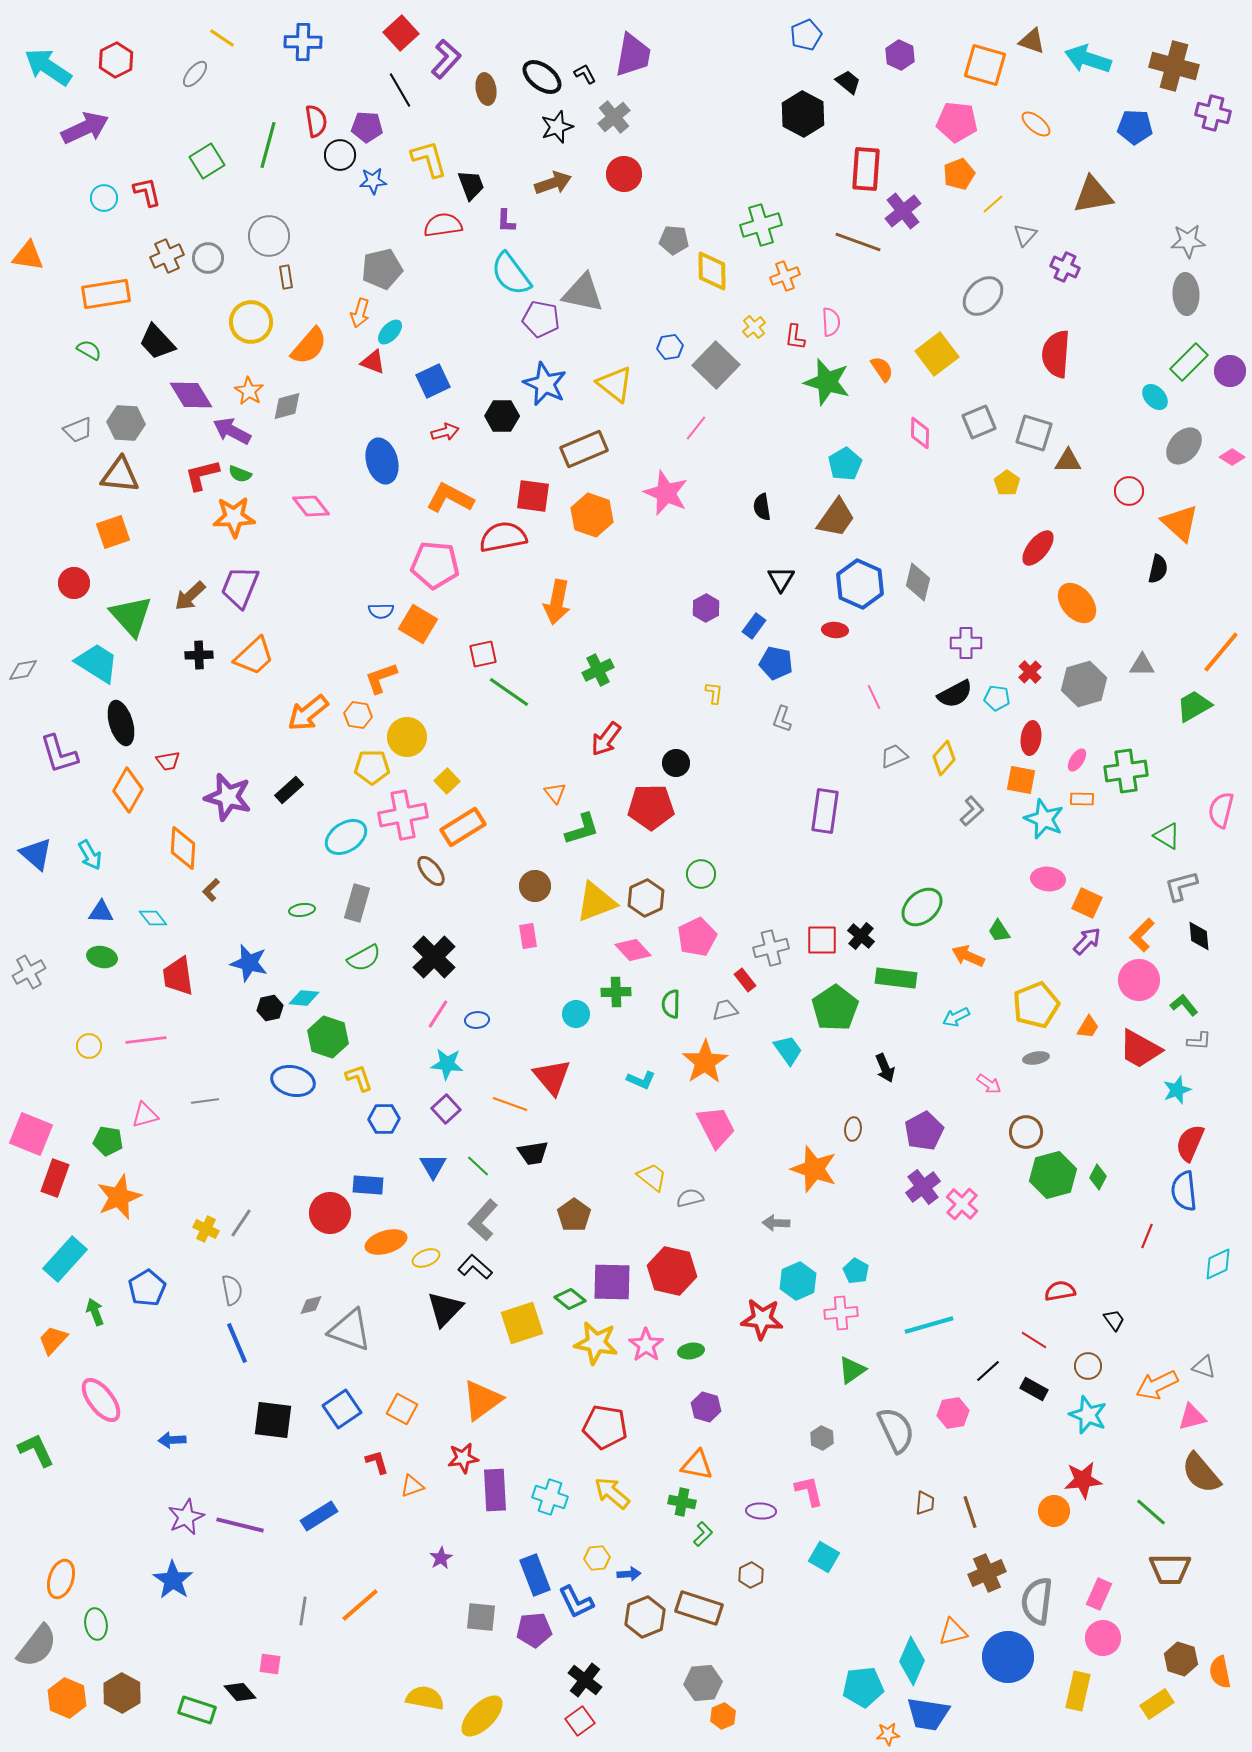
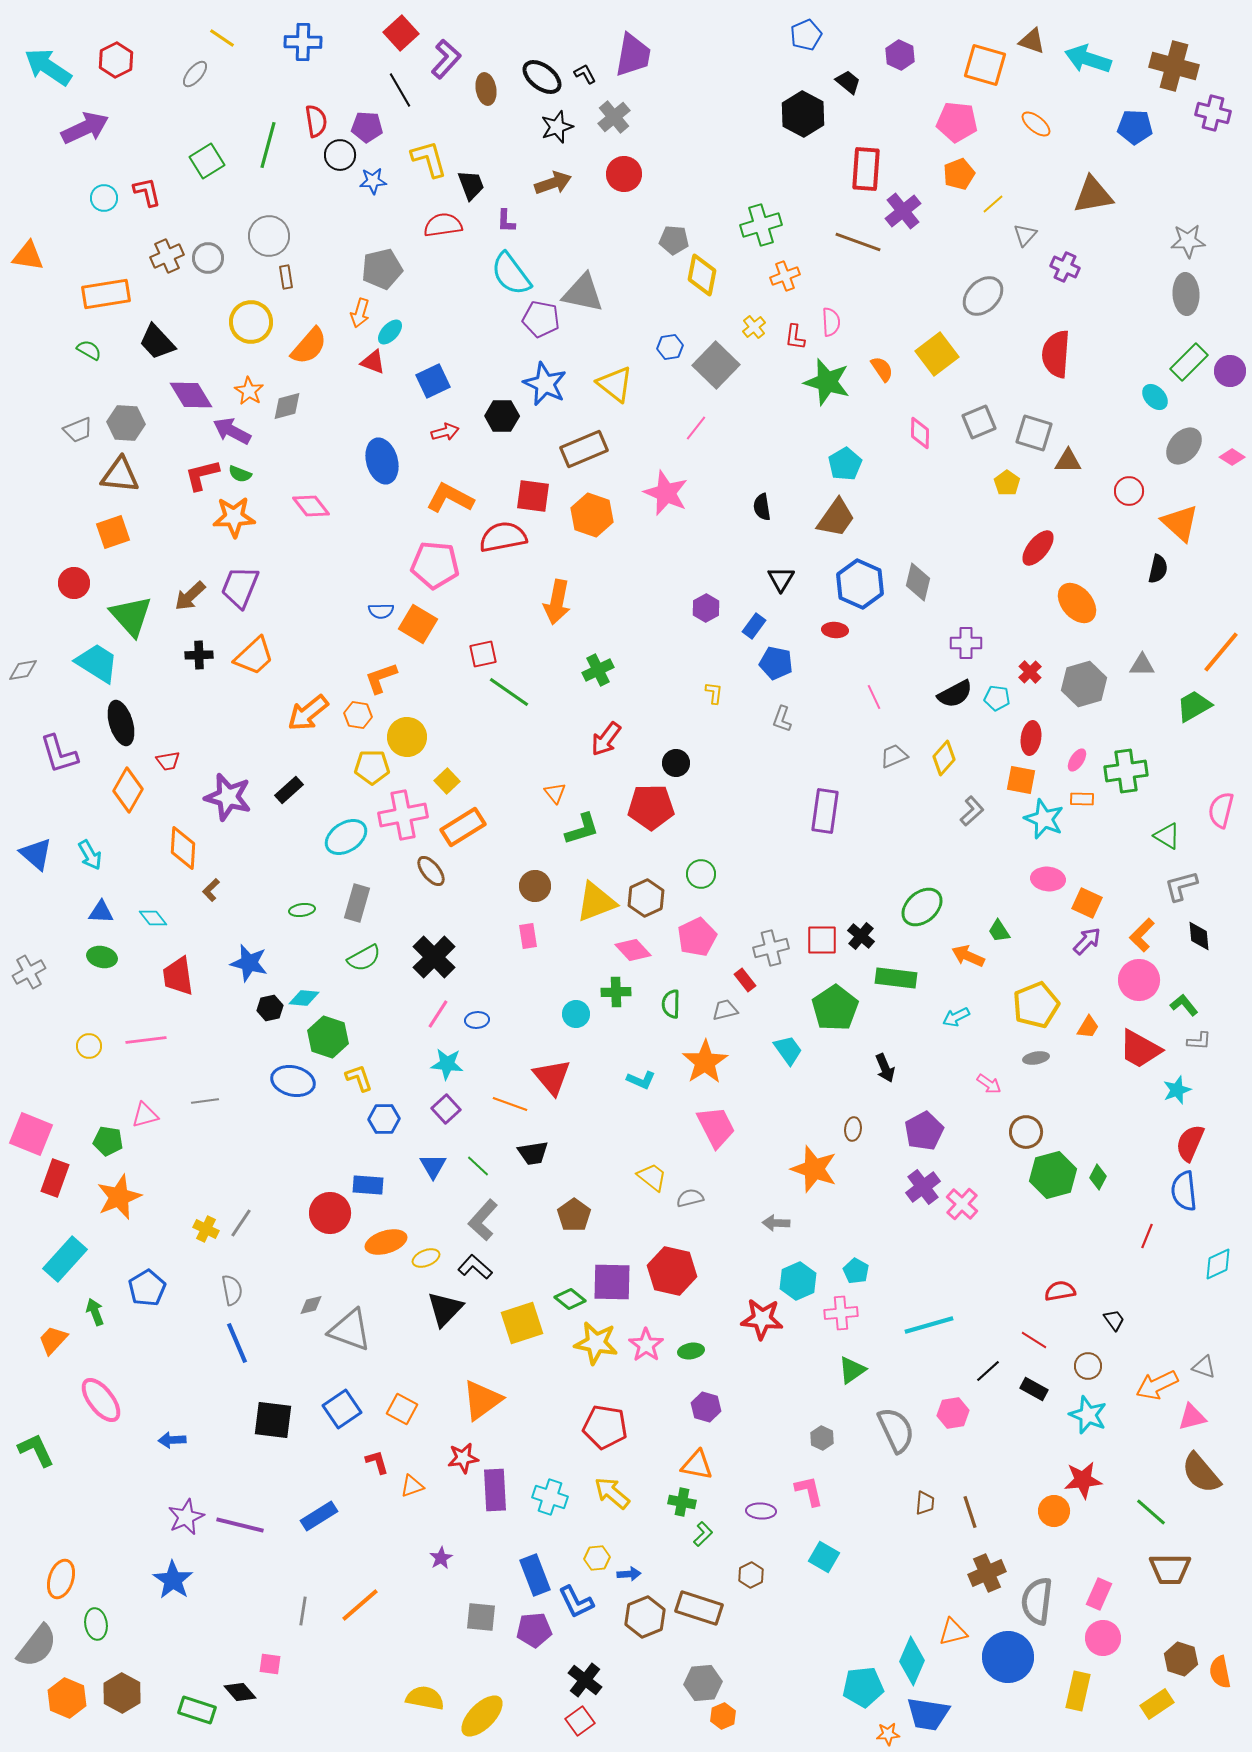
yellow diamond at (712, 271): moved 10 px left, 4 px down; rotated 12 degrees clockwise
